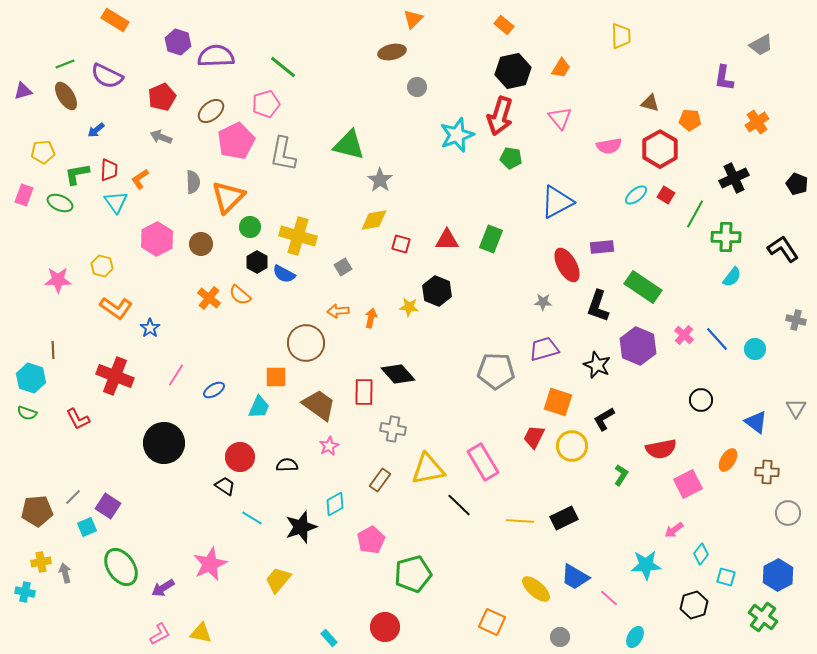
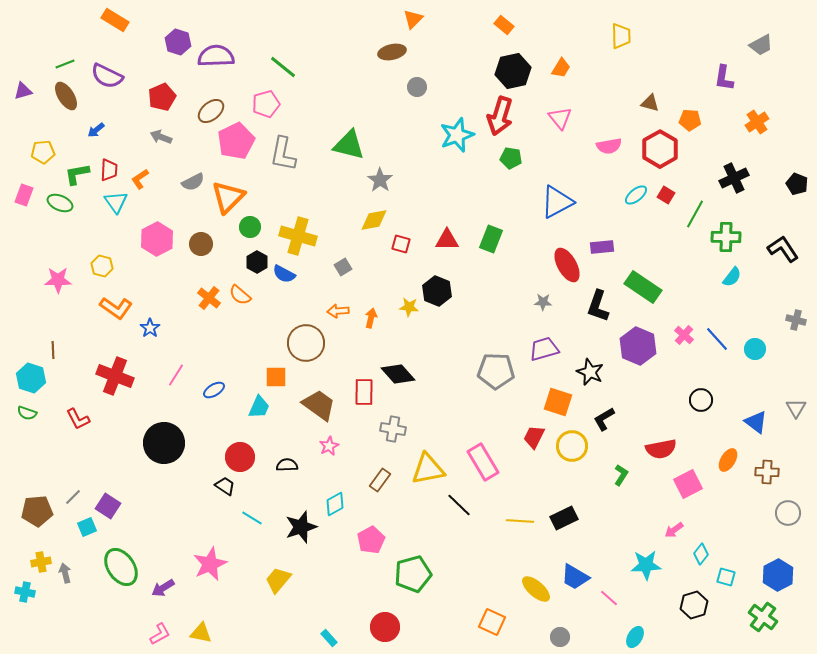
gray semicircle at (193, 182): rotated 65 degrees clockwise
black star at (597, 365): moved 7 px left, 7 px down
